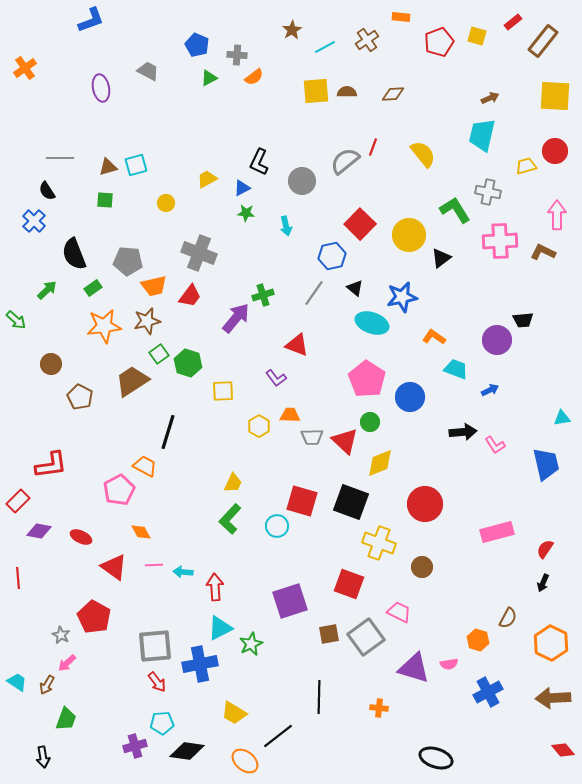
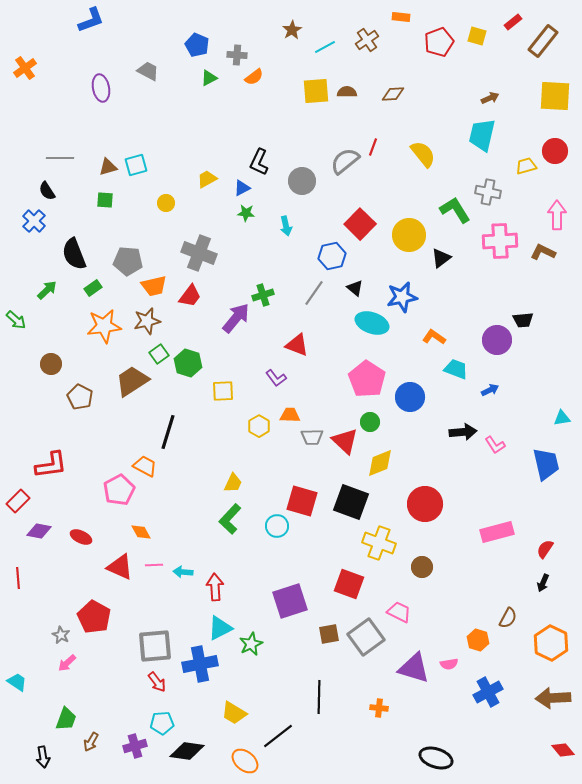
red triangle at (114, 567): moved 6 px right; rotated 12 degrees counterclockwise
brown arrow at (47, 685): moved 44 px right, 57 px down
